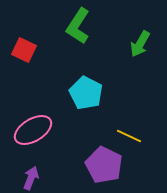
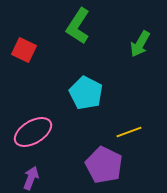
pink ellipse: moved 2 px down
yellow line: moved 4 px up; rotated 45 degrees counterclockwise
